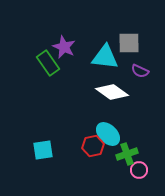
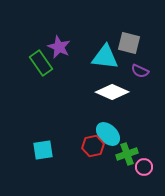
gray square: rotated 15 degrees clockwise
purple star: moved 5 px left
green rectangle: moved 7 px left
white diamond: rotated 12 degrees counterclockwise
pink circle: moved 5 px right, 3 px up
